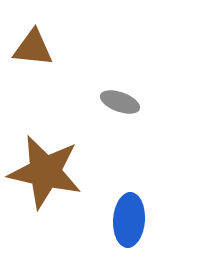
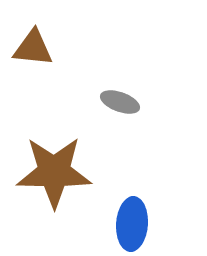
brown star: moved 9 px right; rotated 12 degrees counterclockwise
blue ellipse: moved 3 px right, 4 px down
